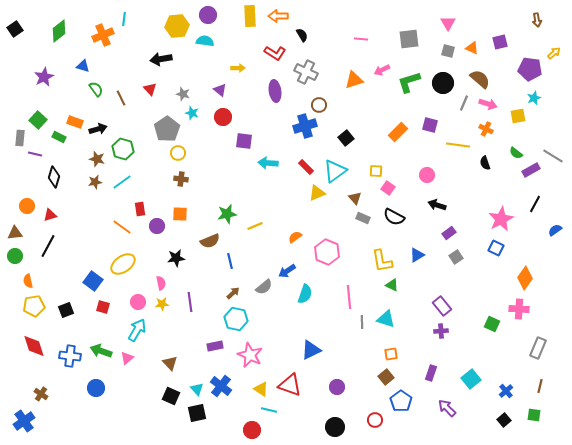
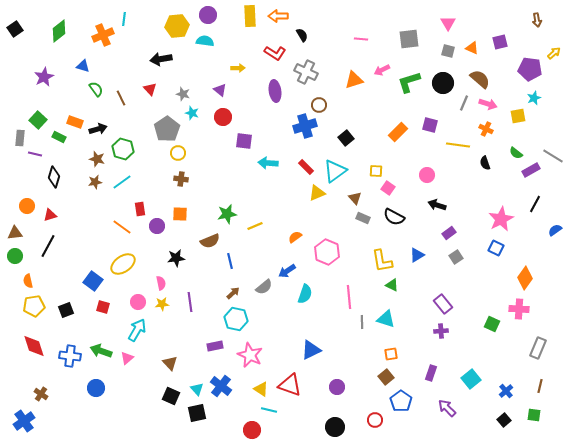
purple rectangle at (442, 306): moved 1 px right, 2 px up
